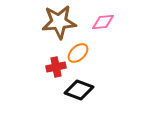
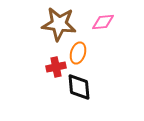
brown star: moved 2 px down; rotated 12 degrees clockwise
orange ellipse: rotated 30 degrees counterclockwise
black diamond: moved 3 px up; rotated 64 degrees clockwise
